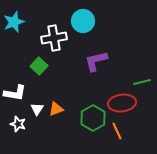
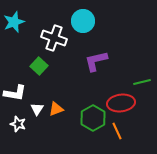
white cross: rotated 30 degrees clockwise
red ellipse: moved 1 px left
